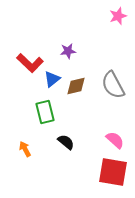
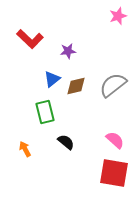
red L-shape: moved 24 px up
gray semicircle: rotated 80 degrees clockwise
red square: moved 1 px right, 1 px down
